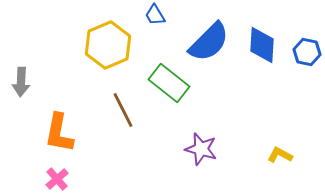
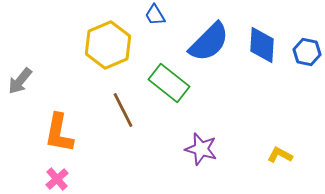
gray arrow: moved 1 px left, 1 px up; rotated 36 degrees clockwise
